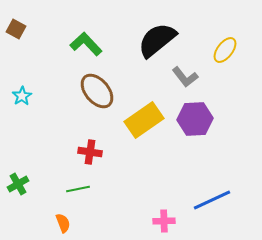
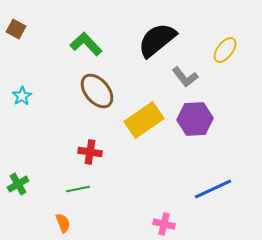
blue line: moved 1 px right, 11 px up
pink cross: moved 3 px down; rotated 15 degrees clockwise
